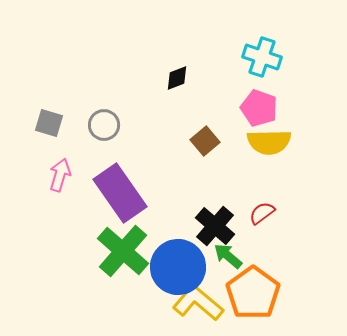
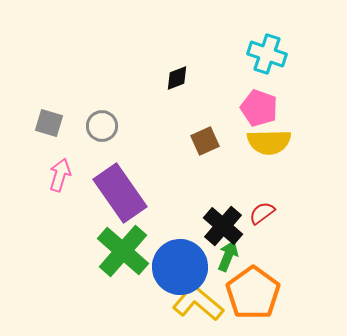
cyan cross: moved 5 px right, 3 px up
gray circle: moved 2 px left, 1 px down
brown square: rotated 16 degrees clockwise
black cross: moved 8 px right
green arrow: rotated 72 degrees clockwise
blue circle: moved 2 px right
